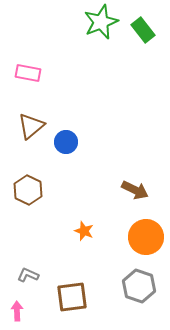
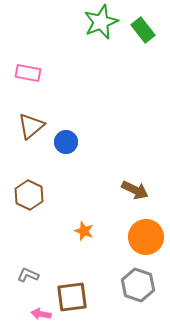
brown hexagon: moved 1 px right, 5 px down
gray hexagon: moved 1 px left, 1 px up
pink arrow: moved 24 px right, 3 px down; rotated 78 degrees counterclockwise
